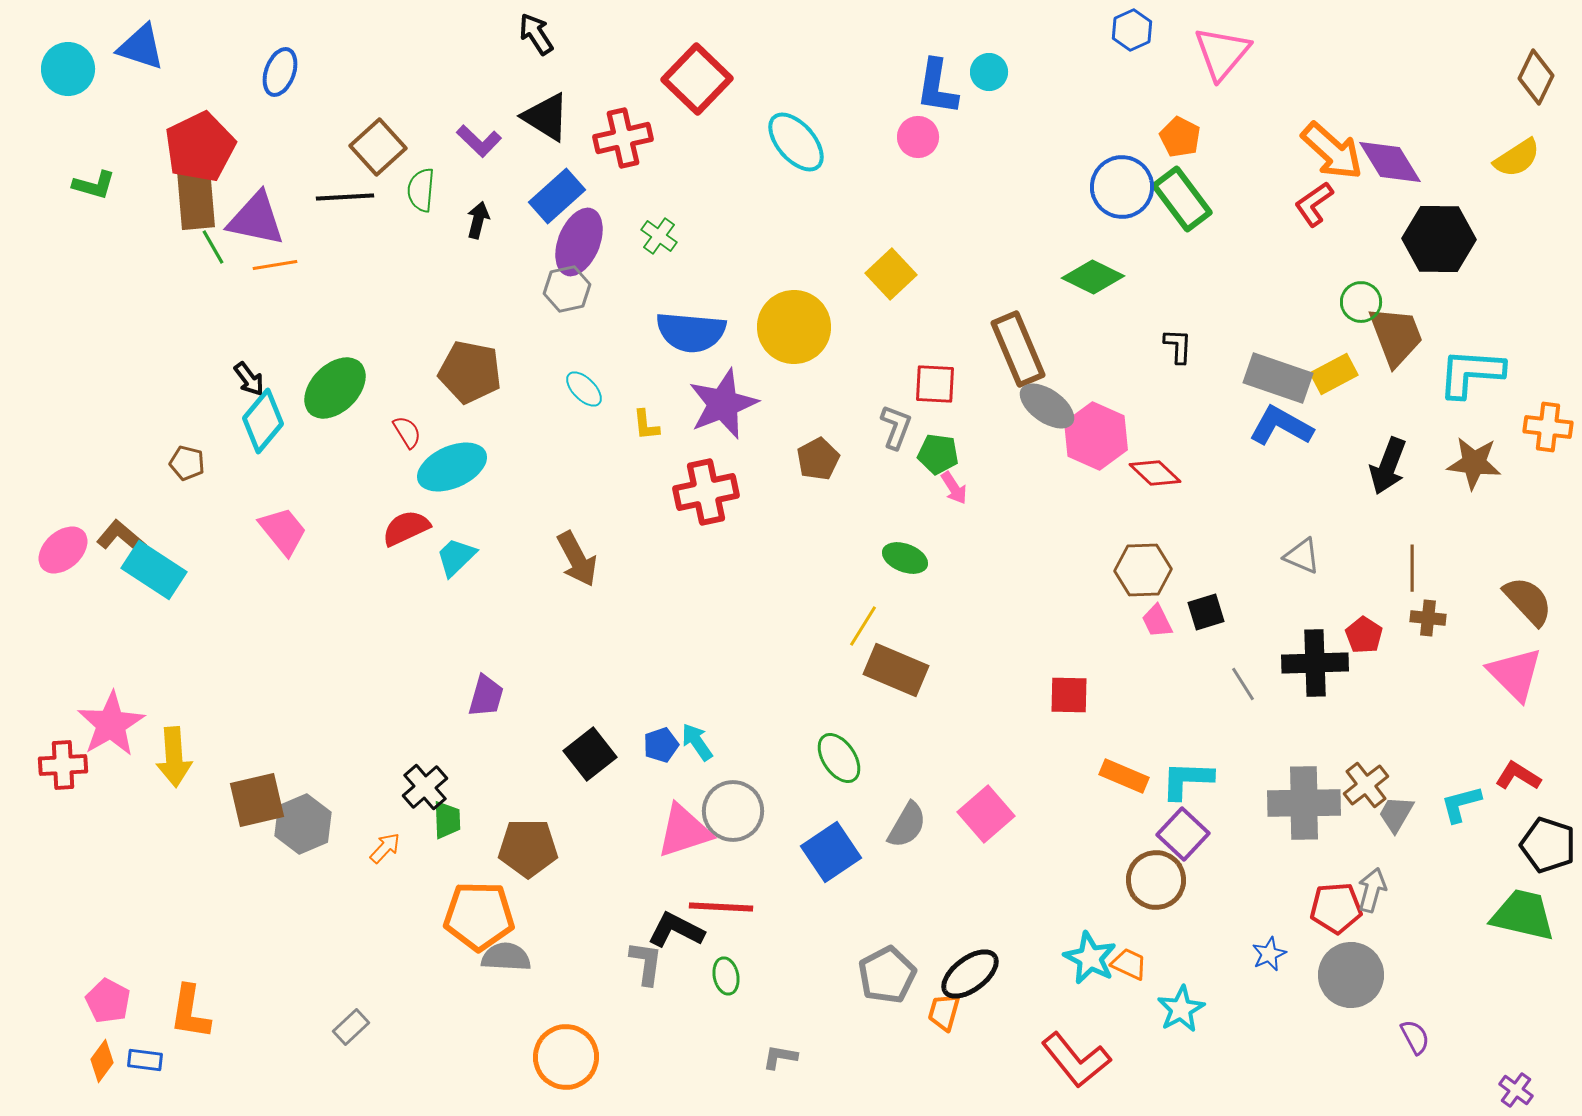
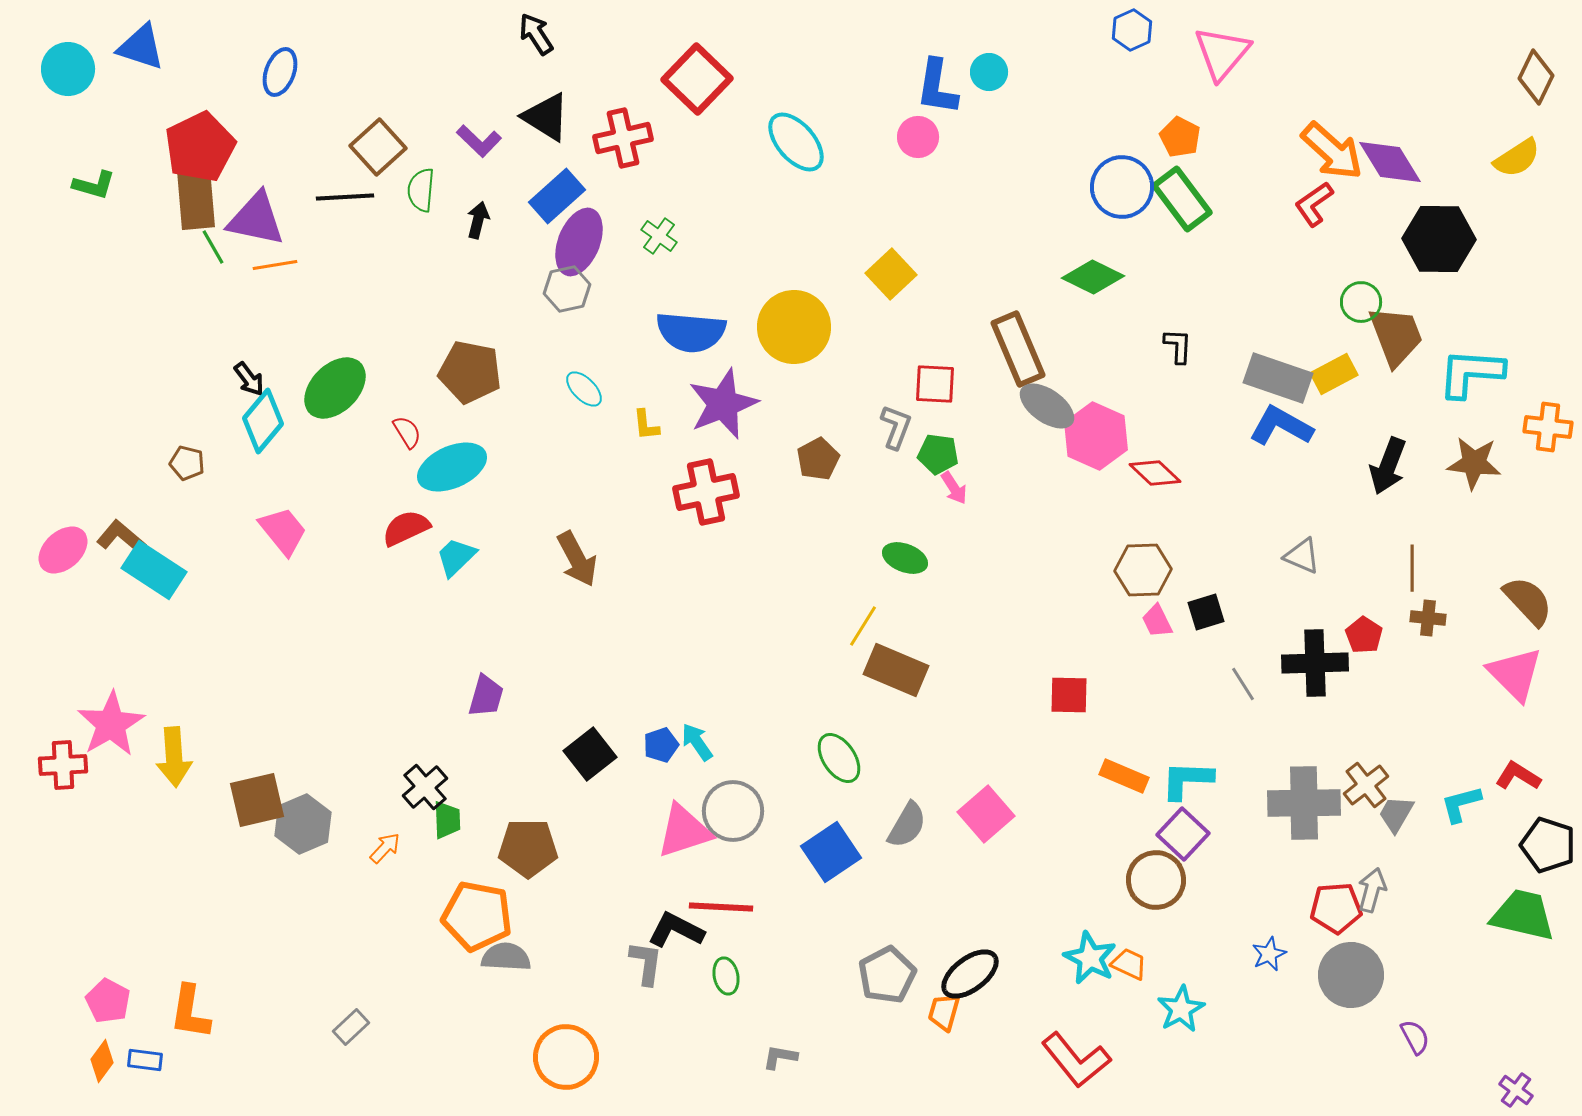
orange pentagon at (479, 916): moved 2 px left; rotated 10 degrees clockwise
